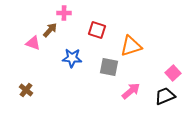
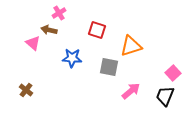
pink cross: moved 5 px left; rotated 32 degrees counterclockwise
brown arrow: moved 1 px left; rotated 119 degrees counterclockwise
pink triangle: rotated 21 degrees clockwise
black trapezoid: rotated 45 degrees counterclockwise
